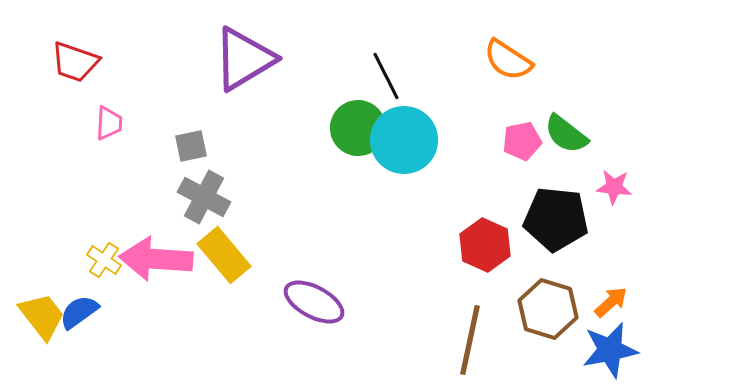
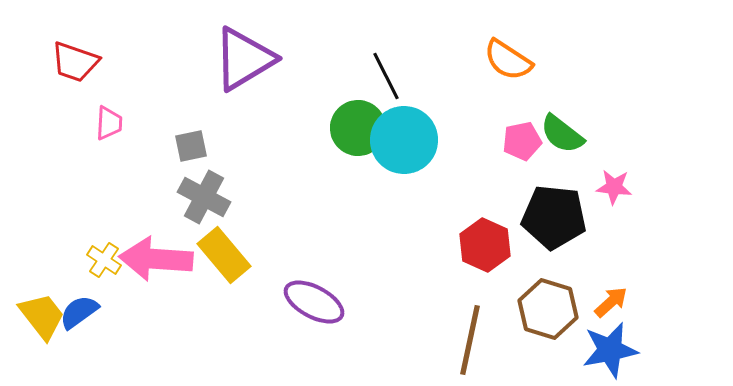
green semicircle: moved 4 px left
black pentagon: moved 2 px left, 2 px up
